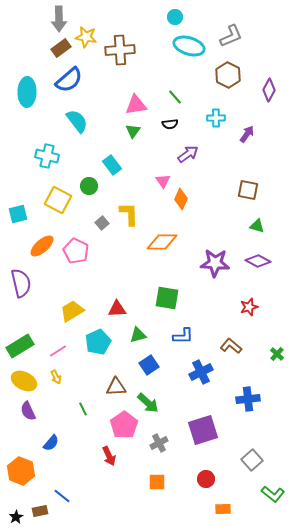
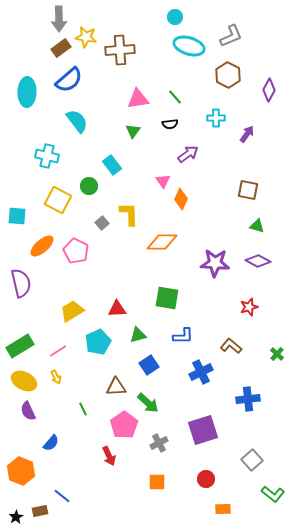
pink triangle at (136, 105): moved 2 px right, 6 px up
cyan square at (18, 214): moved 1 px left, 2 px down; rotated 18 degrees clockwise
